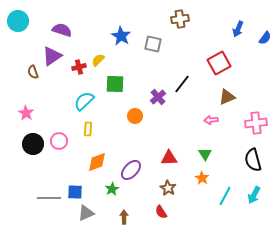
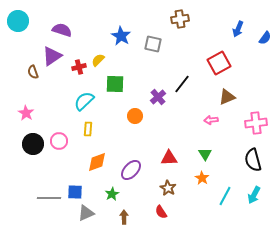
green star: moved 5 px down
